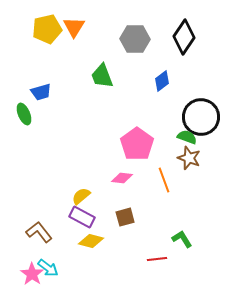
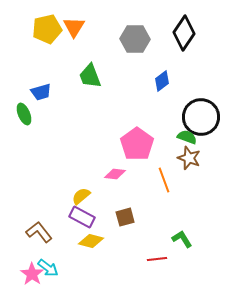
black diamond: moved 4 px up
green trapezoid: moved 12 px left
pink diamond: moved 7 px left, 4 px up
